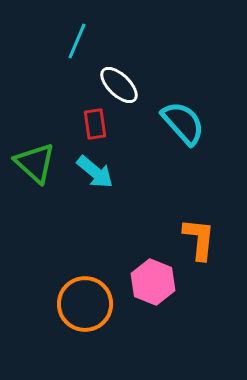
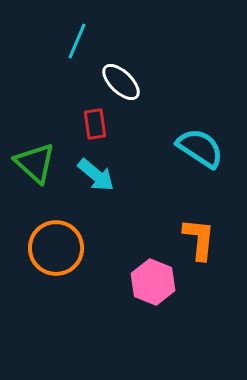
white ellipse: moved 2 px right, 3 px up
cyan semicircle: moved 17 px right, 25 px down; rotated 15 degrees counterclockwise
cyan arrow: moved 1 px right, 3 px down
orange circle: moved 29 px left, 56 px up
